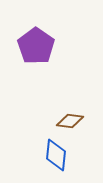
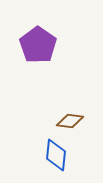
purple pentagon: moved 2 px right, 1 px up
